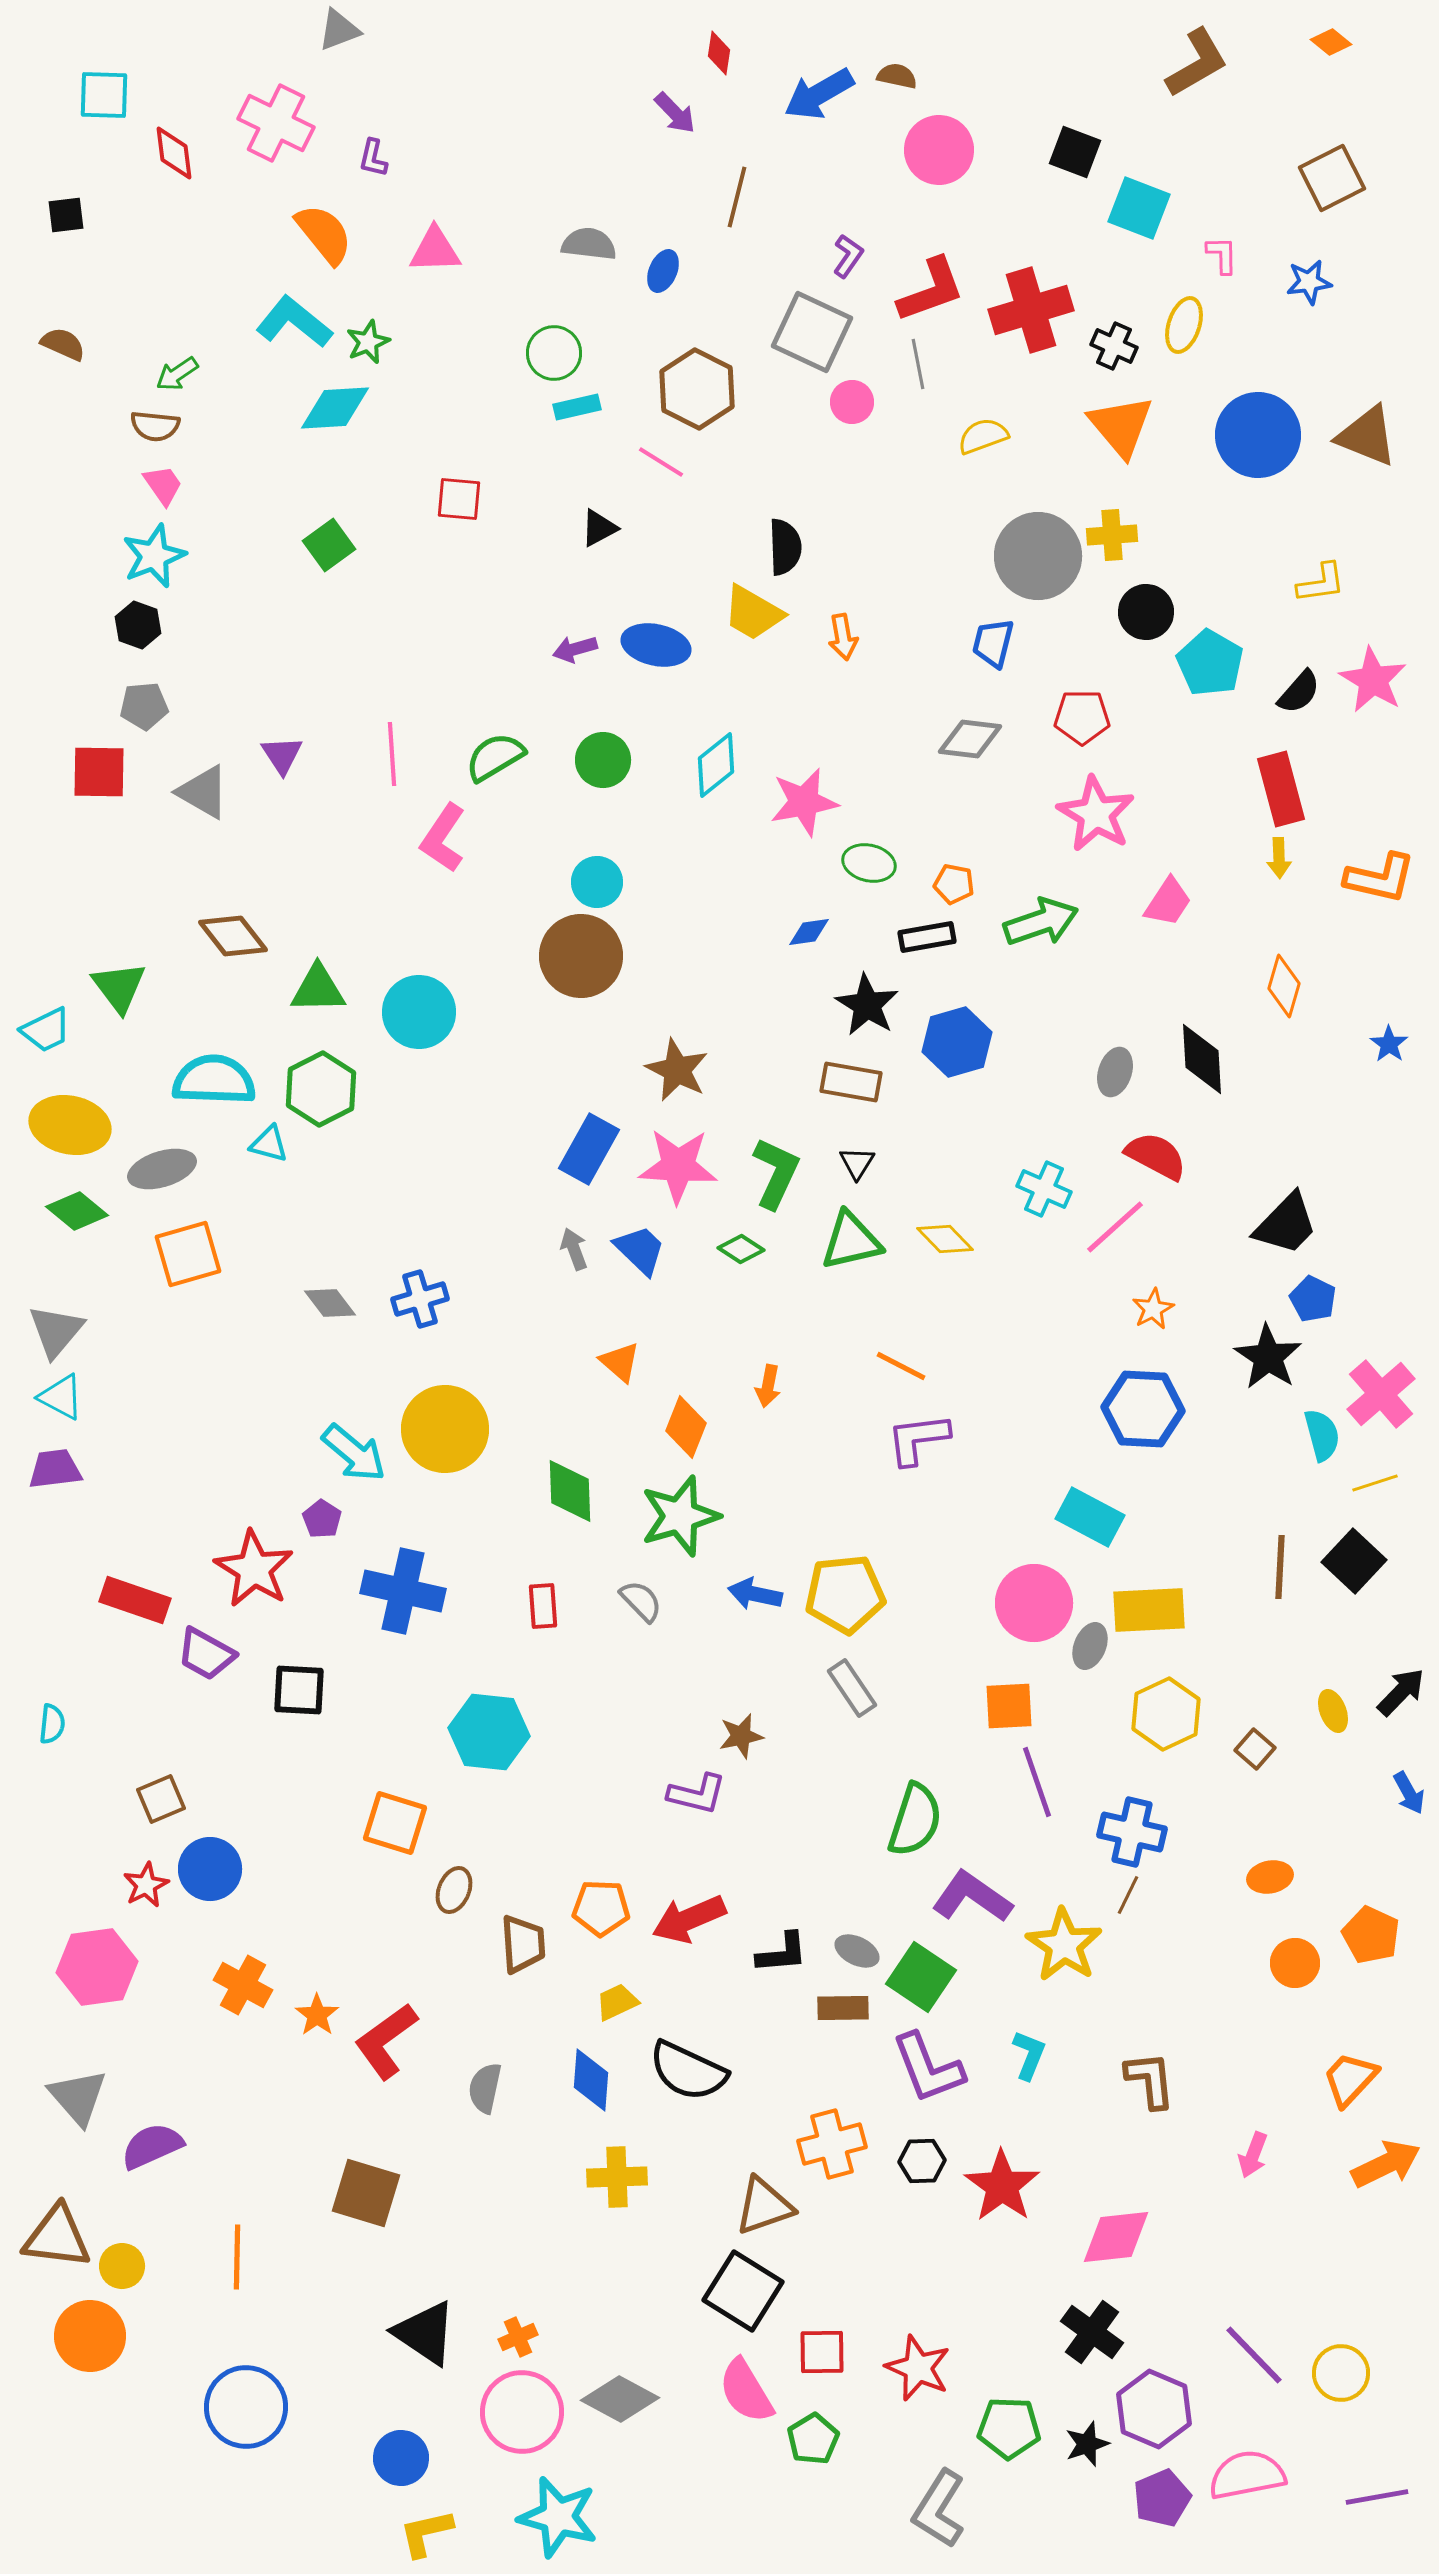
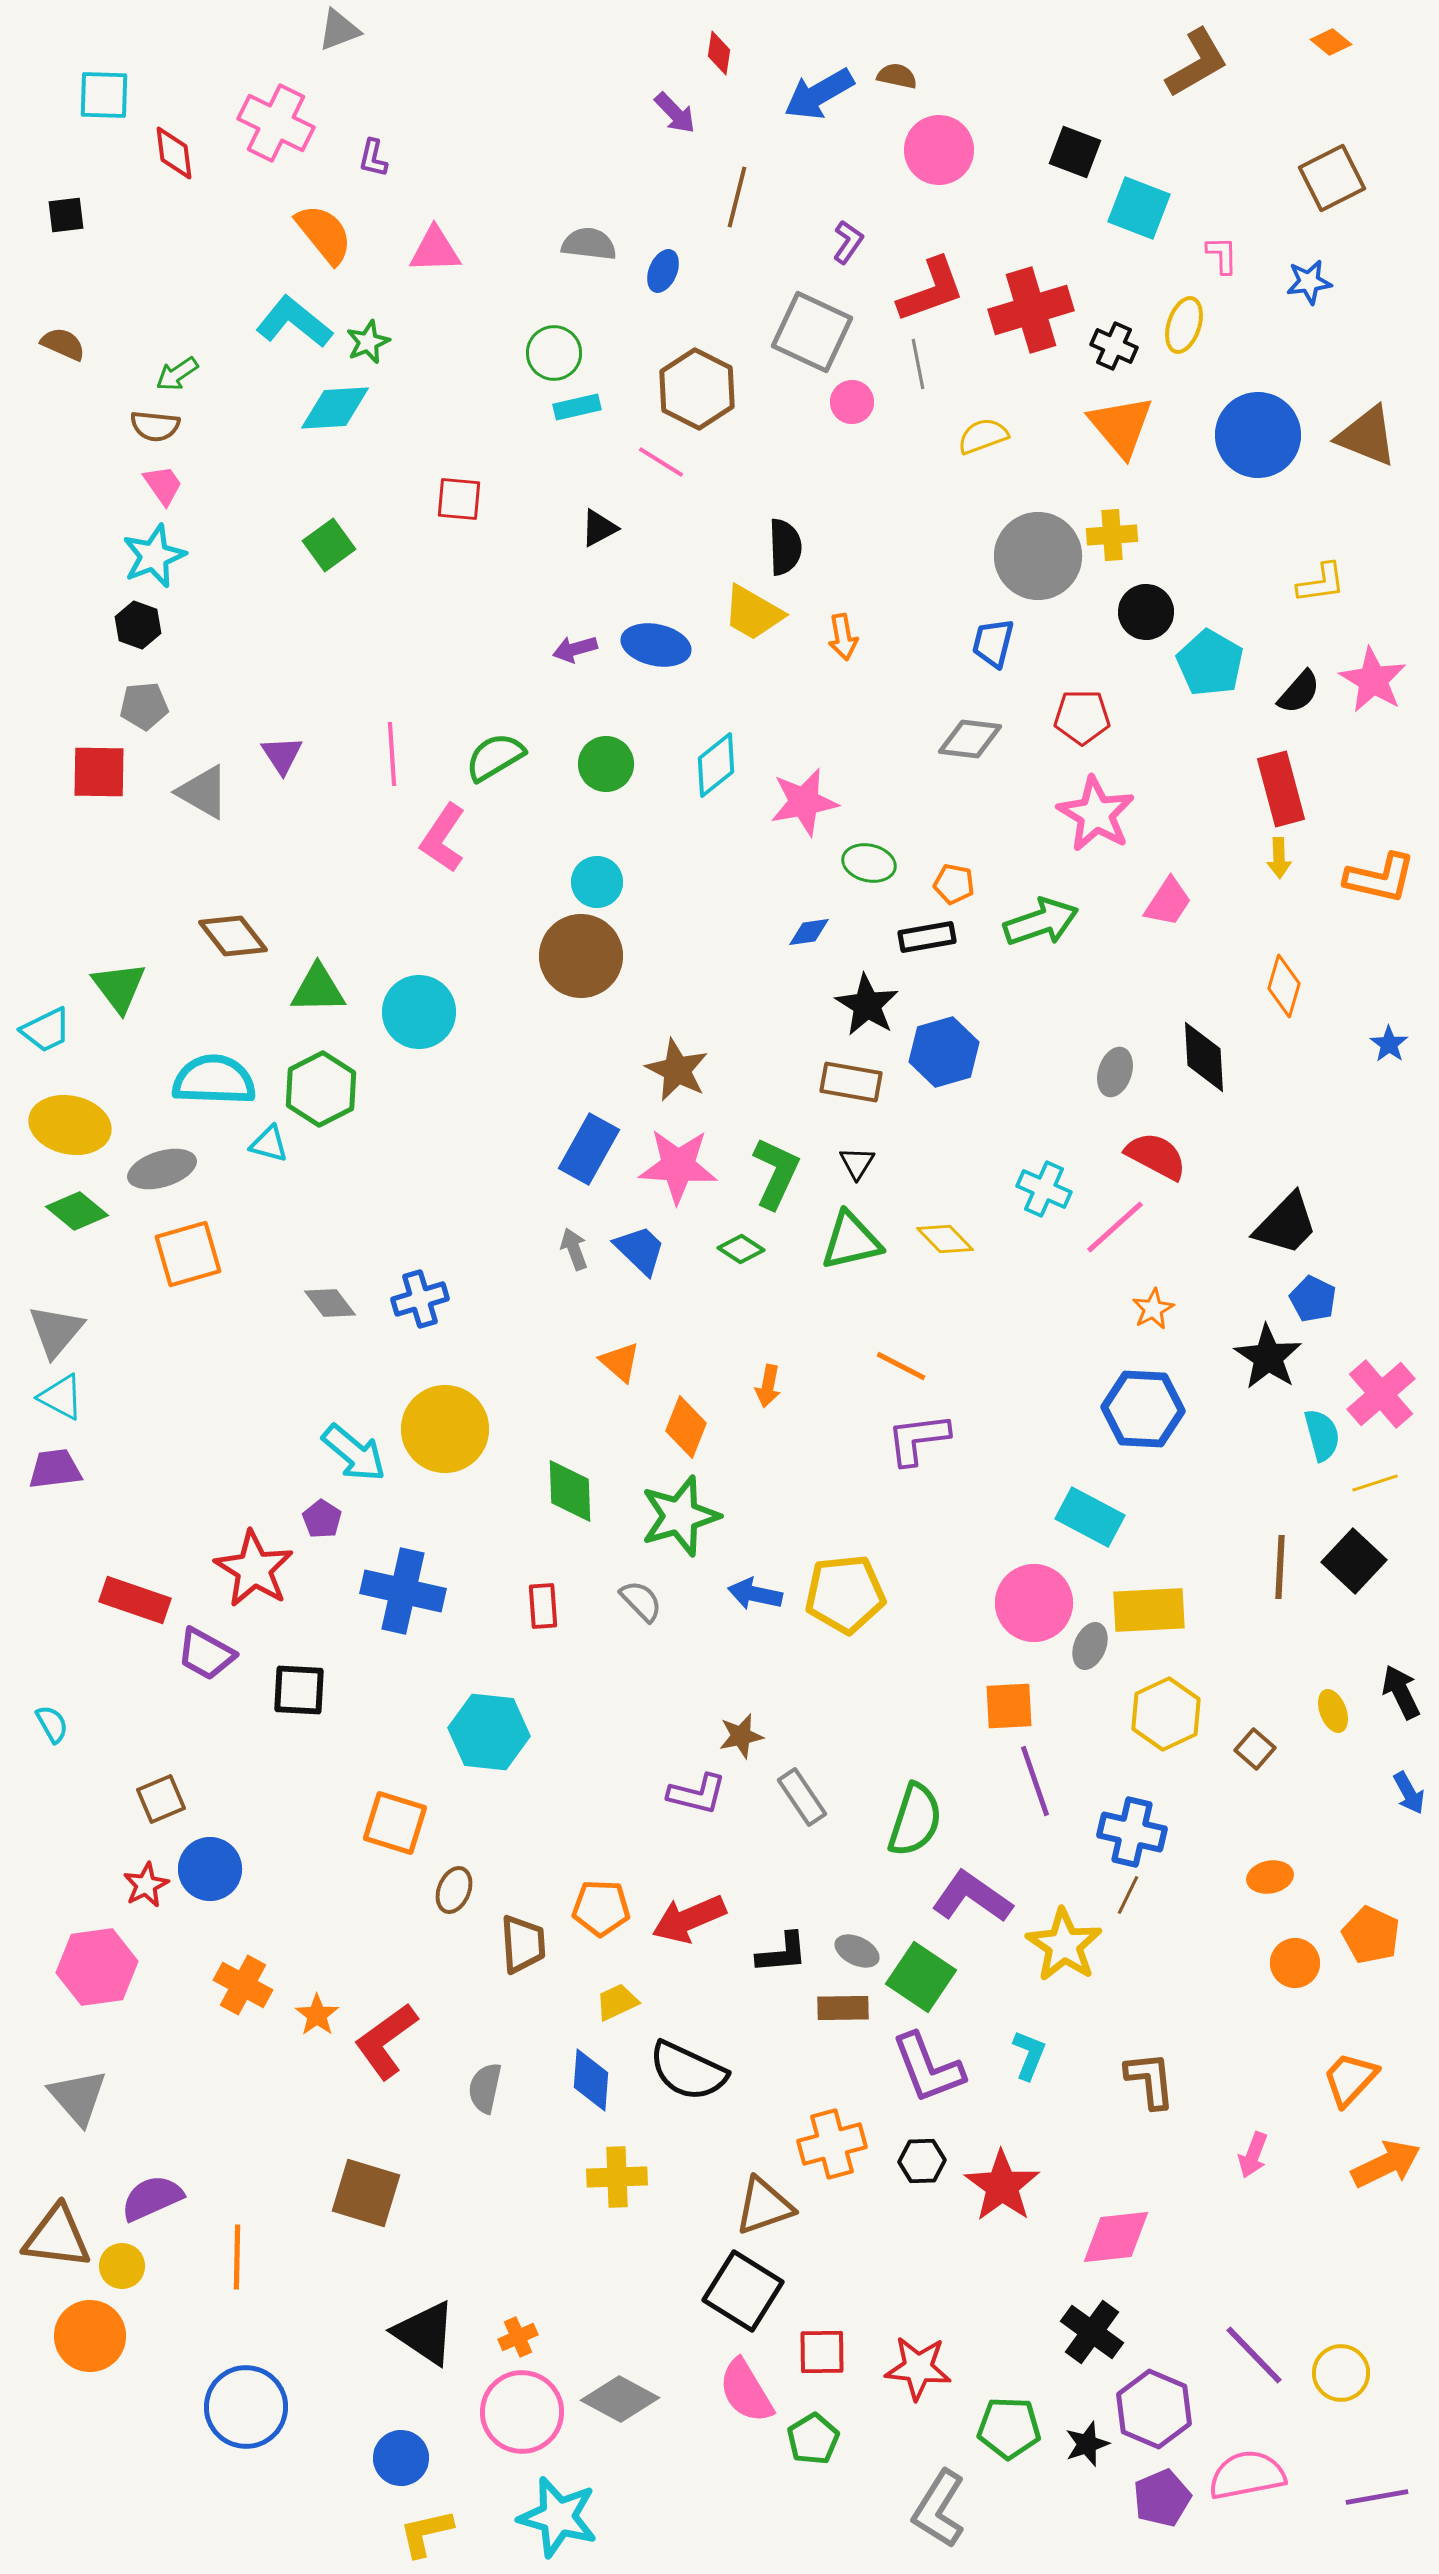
purple L-shape at (848, 256): moved 14 px up
green circle at (603, 760): moved 3 px right, 4 px down
blue hexagon at (957, 1042): moved 13 px left, 10 px down
black diamond at (1202, 1059): moved 2 px right, 2 px up
gray rectangle at (852, 1688): moved 50 px left, 109 px down
black arrow at (1401, 1692): rotated 70 degrees counterclockwise
cyan semicircle at (52, 1724): rotated 36 degrees counterclockwise
purple line at (1037, 1782): moved 2 px left, 1 px up
purple semicircle at (152, 2146): moved 52 px down
red star at (918, 2368): rotated 18 degrees counterclockwise
